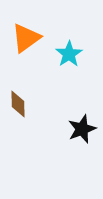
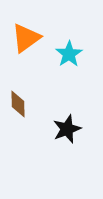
black star: moved 15 px left
